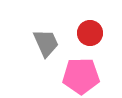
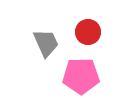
red circle: moved 2 px left, 1 px up
